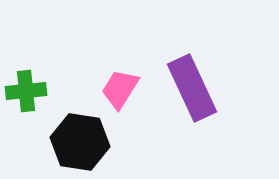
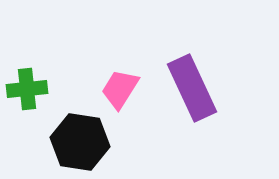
green cross: moved 1 px right, 2 px up
